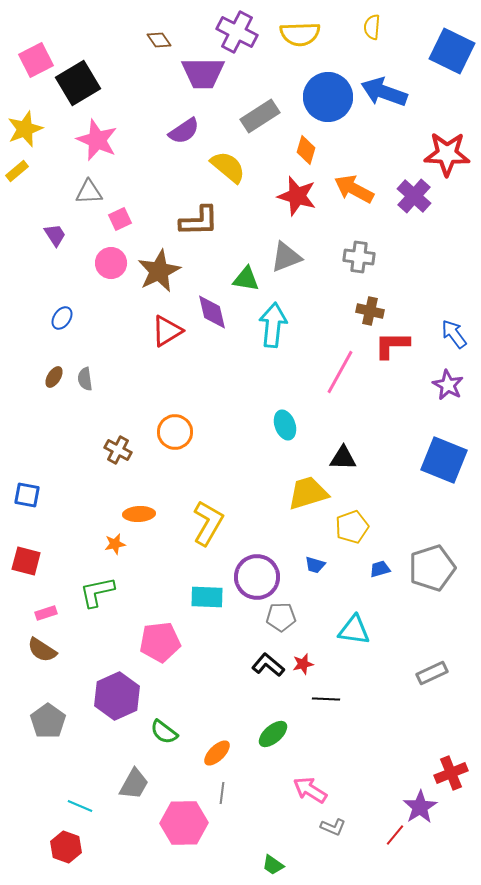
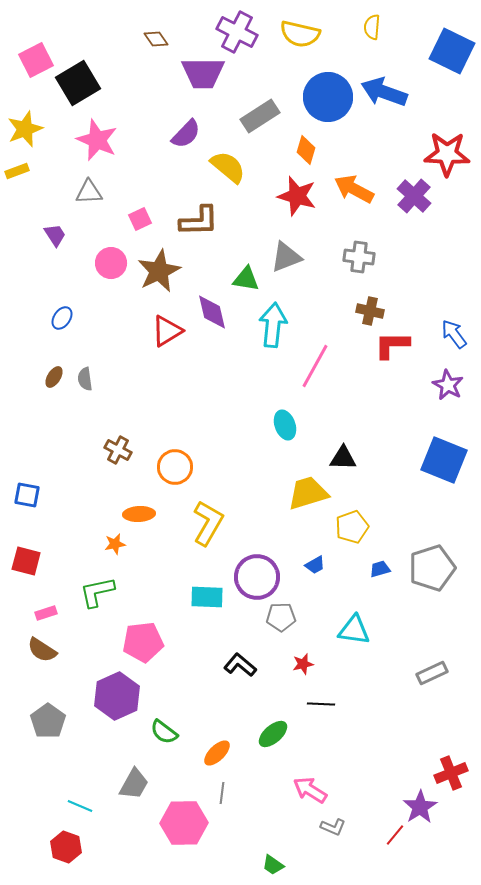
yellow semicircle at (300, 34): rotated 15 degrees clockwise
brown diamond at (159, 40): moved 3 px left, 1 px up
purple semicircle at (184, 131): moved 2 px right, 3 px down; rotated 12 degrees counterclockwise
yellow rectangle at (17, 171): rotated 20 degrees clockwise
pink square at (120, 219): moved 20 px right
pink line at (340, 372): moved 25 px left, 6 px up
orange circle at (175, 432): moved 35 px down
blue trapezoid at (315, 565): rotated 45 degrees counterclockwise
pink pentagon at (160, 642): moved 17 px left
black L-shape at (268, 665): moved 28 px left
black line at (326, 699): moved 5 px left, 5 px down
